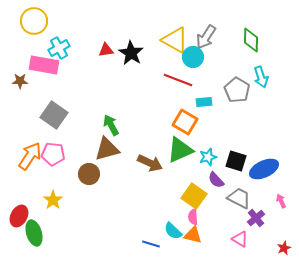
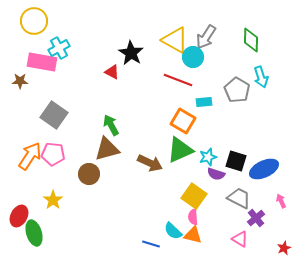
red triangle: moved 6 px right, 22 px down; rotated 35 degrees clockwise
pink rectangle: moved 2 px left, 3 px up
orange square: moved 2 px left, 1 px up
purple semicircle: moved 6 px up; rotated 30 degrees counterclockwise
